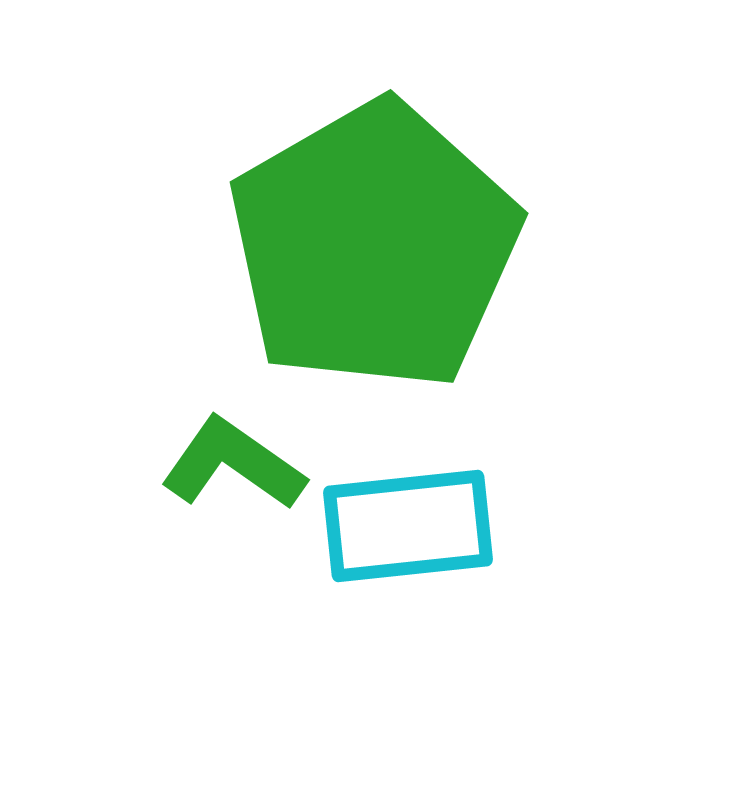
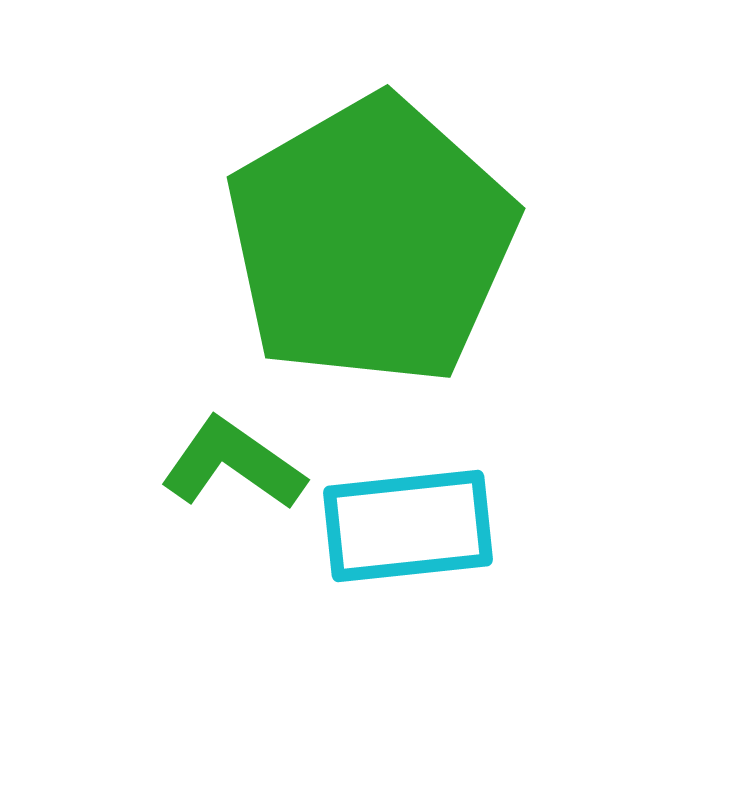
green pentagon: moved 3 px left, 5 px up
